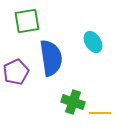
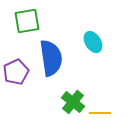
green cross: rotated 20 degrees clockwise
